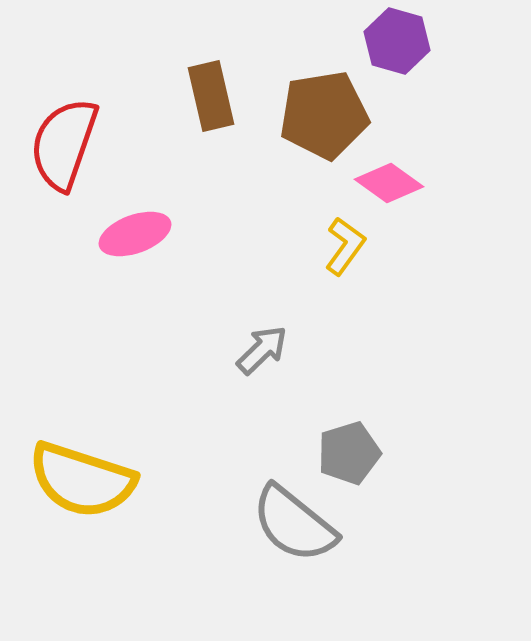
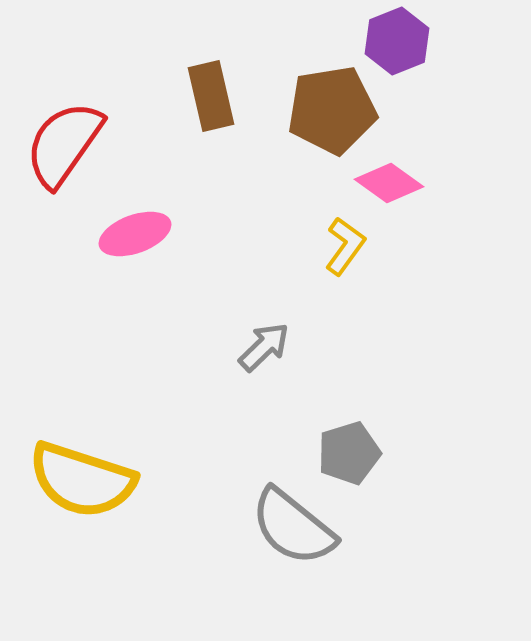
purple hexagon: rotated 22 degrees clockwise
brown pentagon: moved 8 px right, 5 px up
red semicircle: rotated 16 degrees clockwise
gray arrow: moved 2 px right, 3 px up
gray semicircle: moved 1 px left, 3 px down
